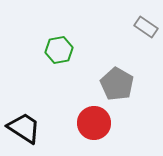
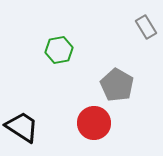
gray rectangle: rotated 25 degrees clockwise
gray pentagon: moved 1 px down
black trapezoid: moved 2 px left, 1 px up
